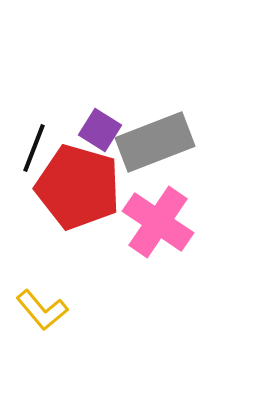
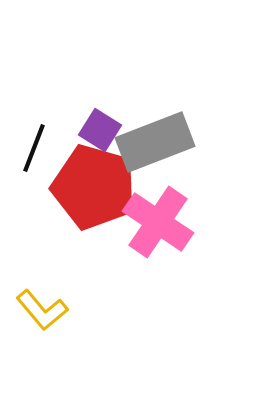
red pentagon: moved 16 px right
